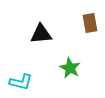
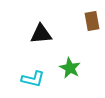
brown rectangle: moved 2 px right, 2 px up
cyan L-shape: moved 12 px right, 3 px up
